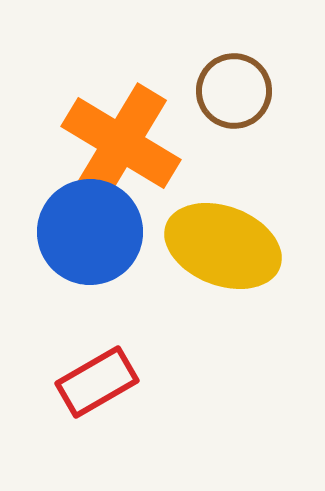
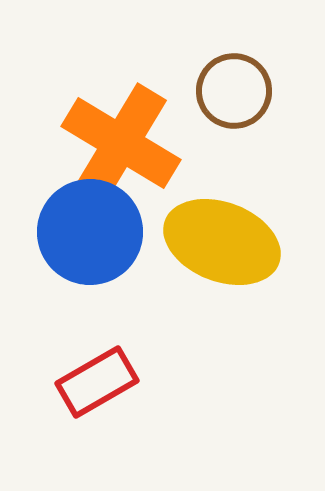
yellow ellipse: moved 1 px left, 4 px up
